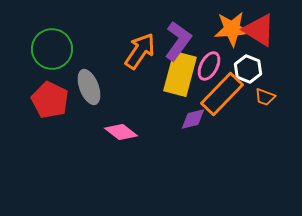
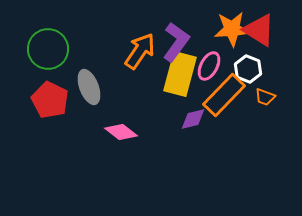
purple L-shape: moved 2 px left, 1 px down
green circle: moved 4 px left
orange rectangle: moved 2 px right, 1 px down
